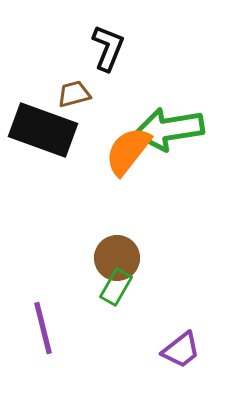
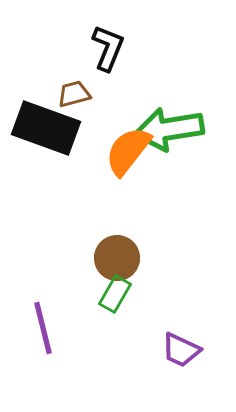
black rectangle: moved 3 px right, 2 px up
green rectangle: moved 1 px left, 7 px down
purple trapezoid: rotated 63 degrees clockwise
